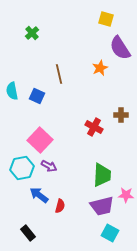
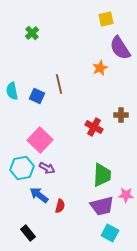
yellow square: rotated 28 degrees counterclockwise
brown line: moved 10 px down
purple arrow: moved 2 px left, 2 px down
